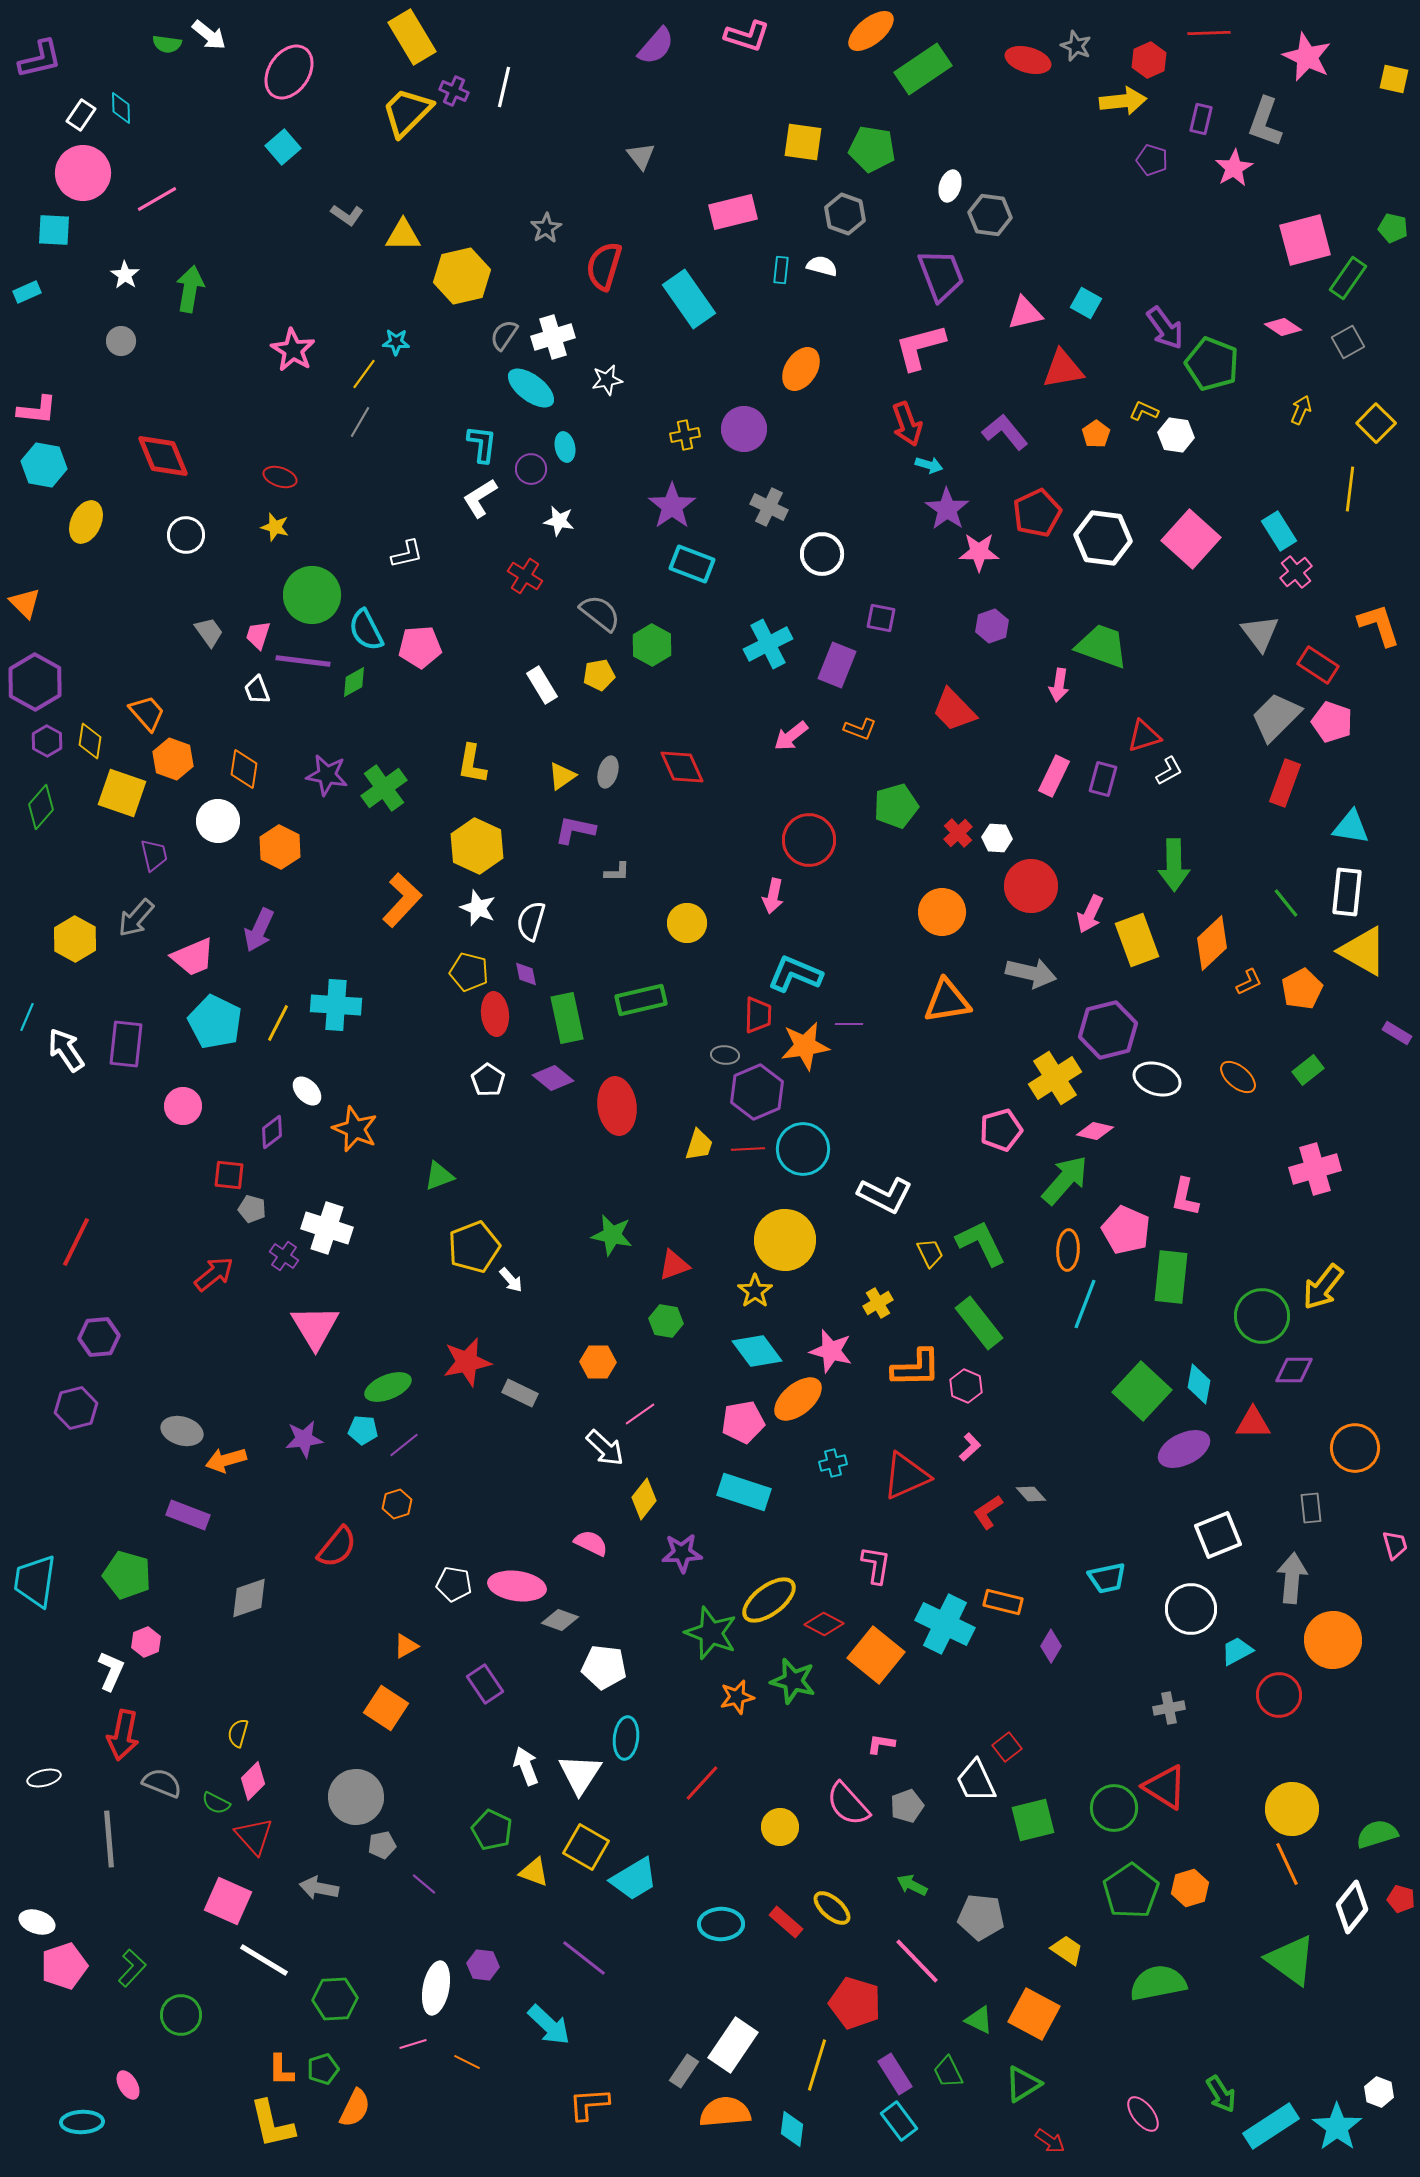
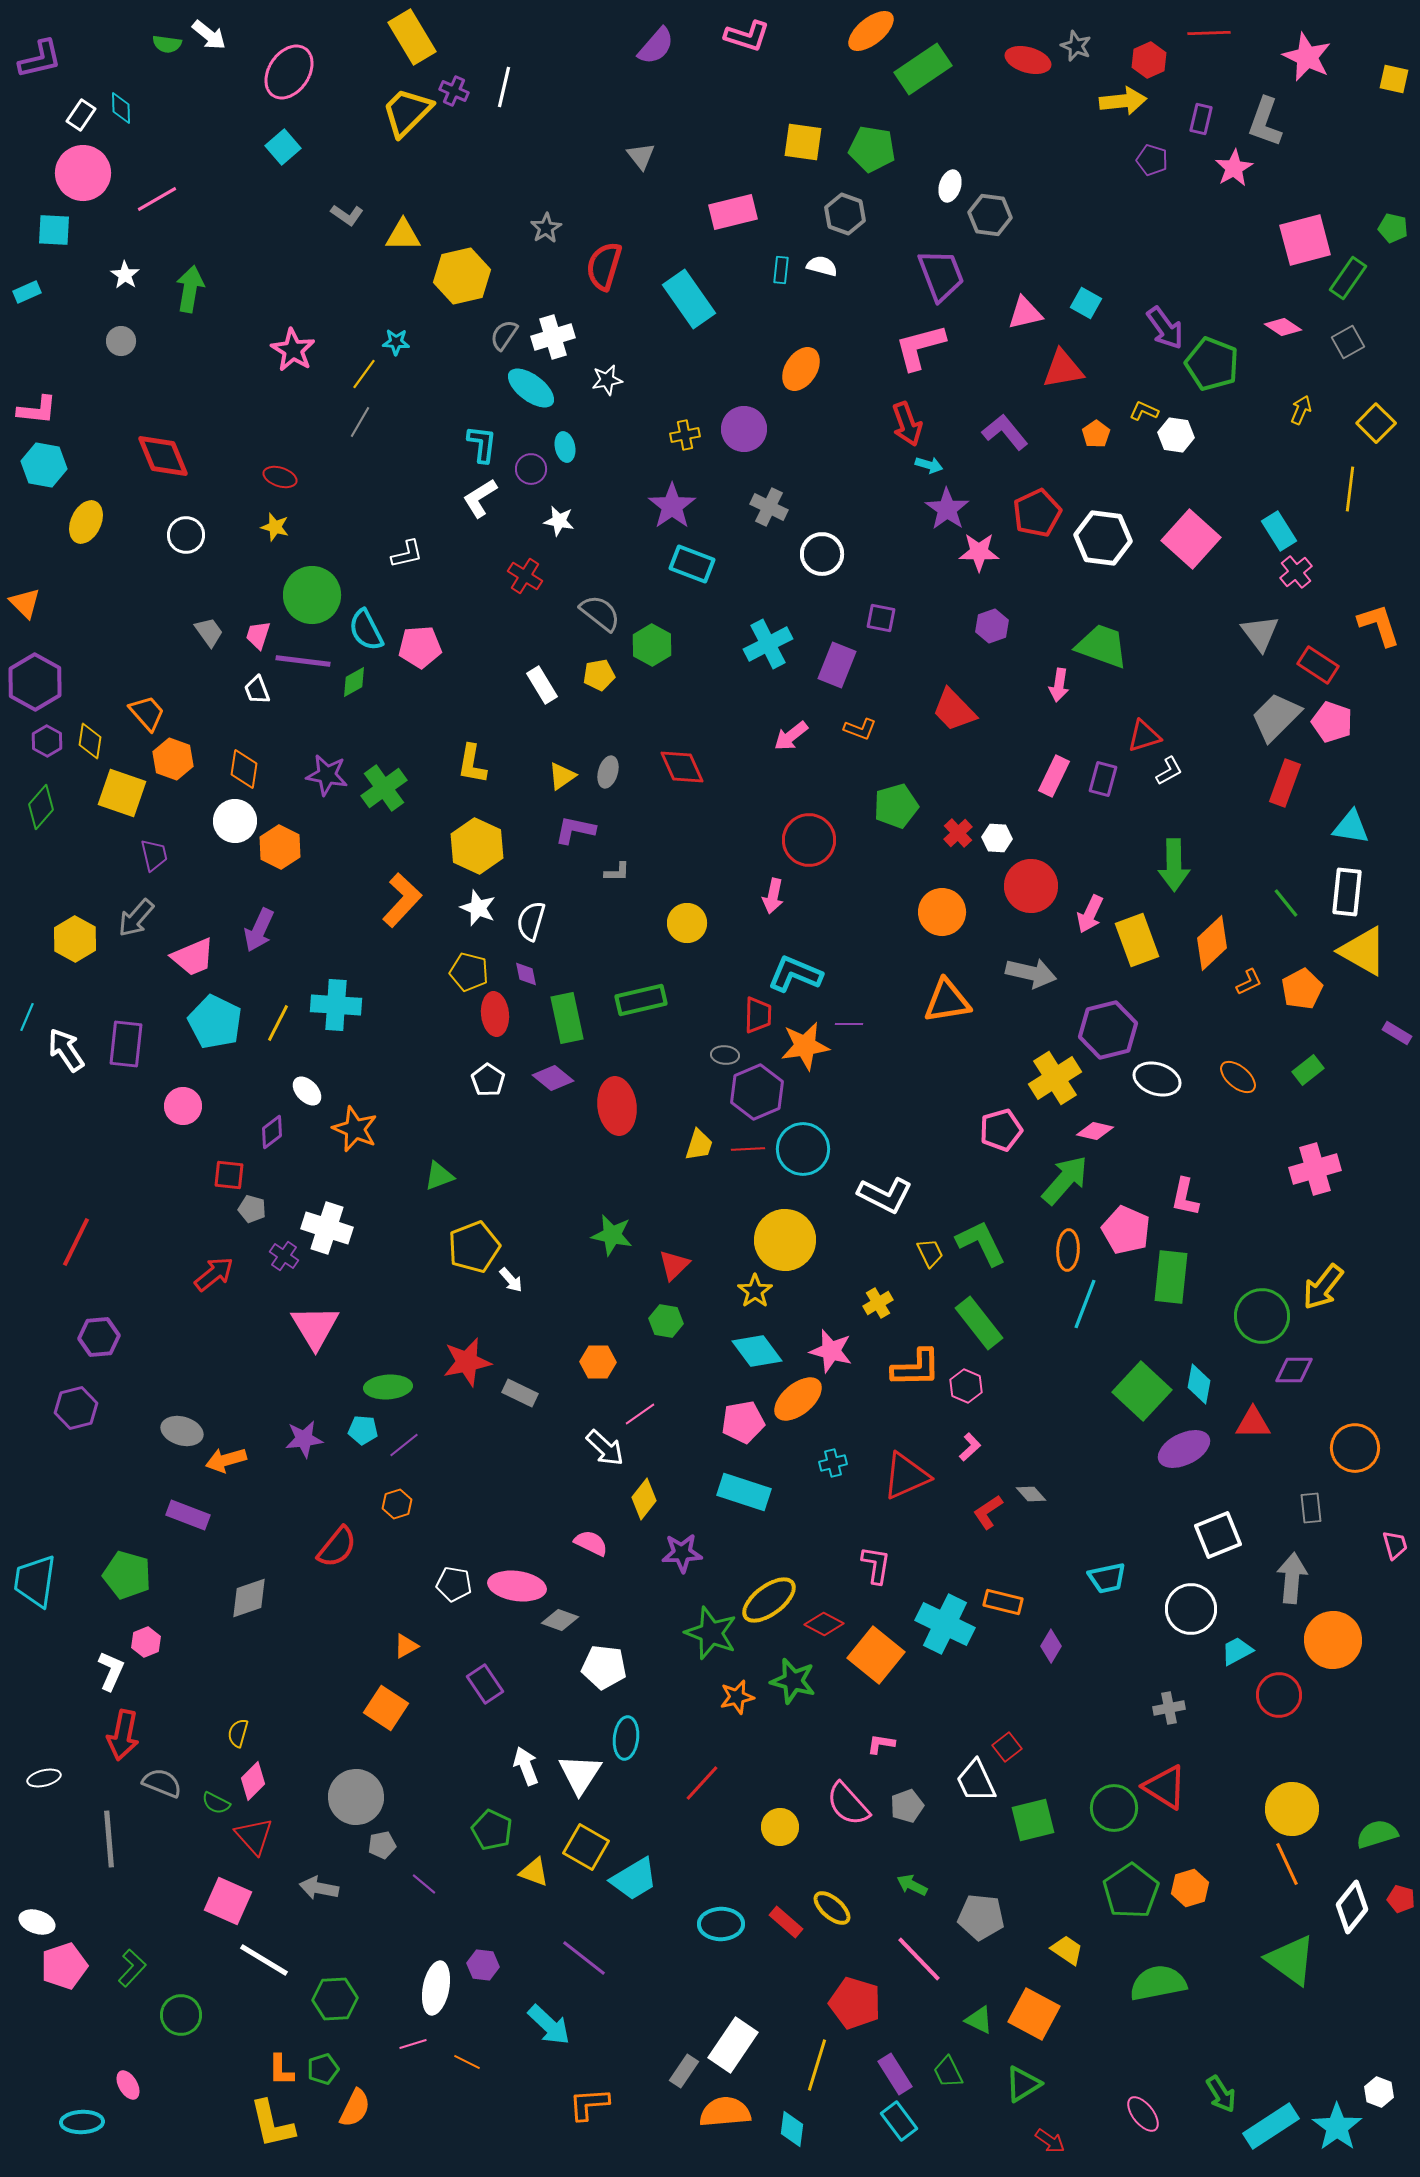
white circle at (218, 821): moved 17 px right
red triangle at (674, 1265): rotated 24 degrees counterclockwise
green ellipse at (388, 1387): rotated 18 degrees clockwise
pink line at (917, 1961): moved 2 px right, 2 px up
